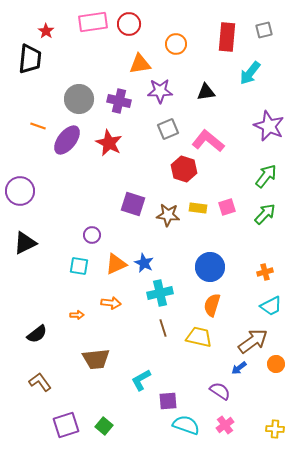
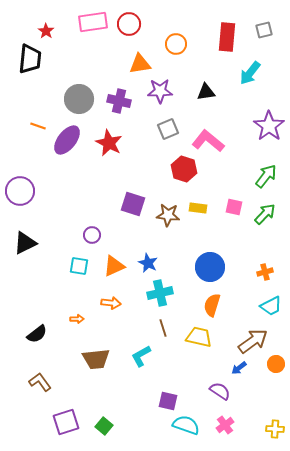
purple star at (269, 126): rotated 12 degrees clockwise
pink square at (227, 207): moved 7 px right; rotated 30 degrees clockwise
blue star at (144, 263): moved 4 px right
orange triangle at (116, 264): moved 2 px left, 2 px down
orange arrow at (77, 315): moved 4 px down
cyan L-shape at (141, 380): moved 24 px up
purple square at (168, 401): rotated 18 degrees clockwise
purple square at (66, 425): moved 3 px up
